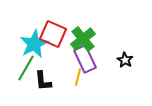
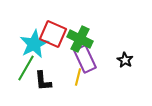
green cross: moved 3 px left; rotated 25 degrees counterclockwise
